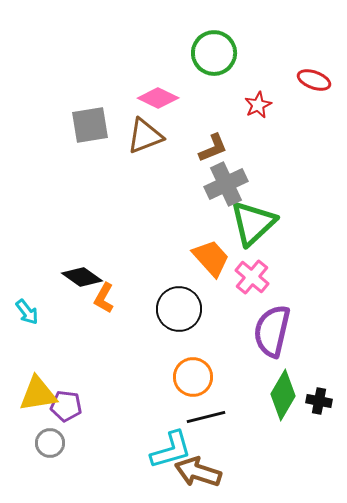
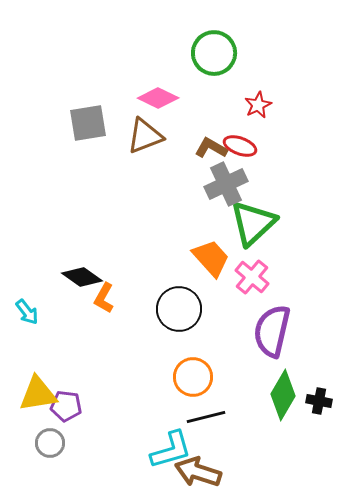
red ellipse: moved 74 px left, 66 px down
gray square: moved 2 px left, 2 px up
brown L-shape: moved 2 px left; rotated 128 degrees counterclockwise
